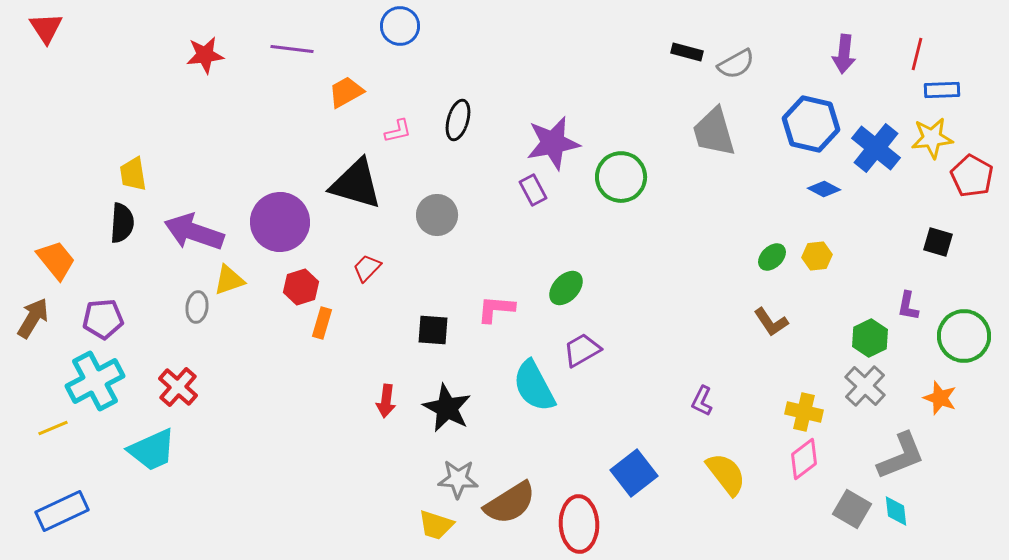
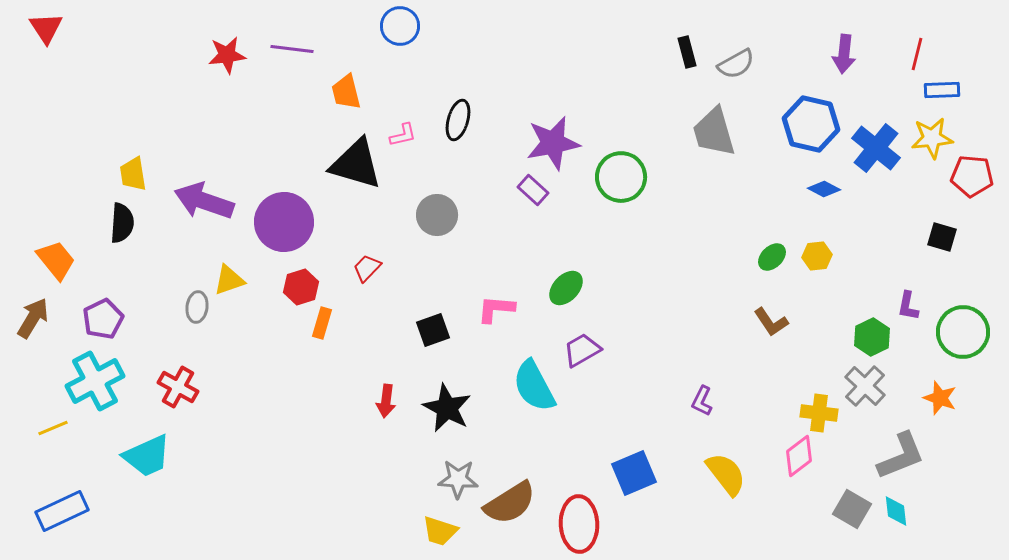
black rectangle at (687, 52): rotated 60 degrees clockwise
red star at (205, 55): moved 22 px right
orange trapezoid at (346, 92): rotated 75 degrees counterclockwise
pink L-shape at (398, 131): moved 5 px right, 4 px down
red pentagon at (972, 176): rotated 24 degrees counterclockwise
black triangle at (356, 184): moved 20 px up
purple rectangle at (533, 190): rotated 20 degrees counterclockwise
purple circle at (280, 222): moved 4 px right
purple arrow at (194, 232): moved 10 px right, 31 px up
black square at (938, 242): moved 4 px right, 5 px up
purple pentagon at (103, 319): rotated 21 degrees counterclockwise
black square at (433, 330): rotated 24 degrees counterclockwise
green circle at (964, 336): moved 1 px left, 4 px up
green hexagon at (870, 338): moved 2 px right, 1 px up
red cross at (178, 387): rotated 12 degrees counterclockwise
yellow cross at (804, 412): moved 15 px right, 1 px down; rotated 6 degrees counterclockwise
cyan trapezoid at (152, 450): moved 5 px left, 6 px down
pink diamond at (804, 459): moved 5 px left, 3 px up
blue square at (634, 473): rotated 15 degrees clockwise
yellow trapezoid at (436, 525): moved 4 px right, 6 px down
